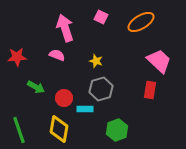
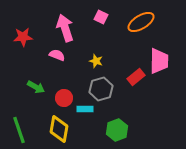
red star: moved 6 px right, 20 px up
pink trapezoid: rotated 48 degrees clockwise
red rectangle: moved 14 px left, 13 px up; rotated 42 degrees clockwise
